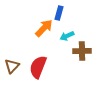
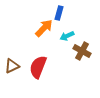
brown cross: rotated 30 degrees clockwise
brown triangle: rotated 21 degrees clockwise
